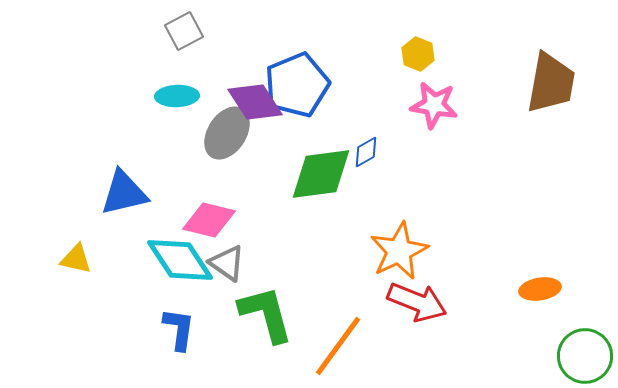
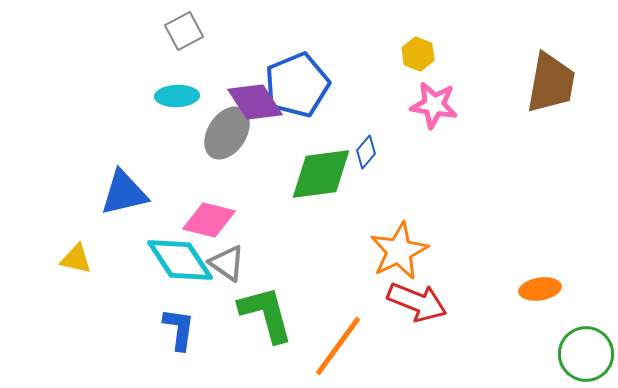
blue diamond: rotated 20 degrees counterclockwise
green circle: moved 1 px right, 2 px up
